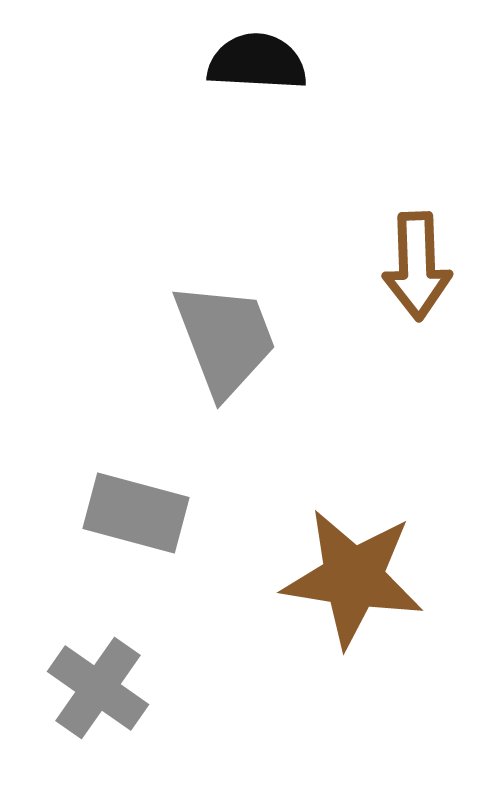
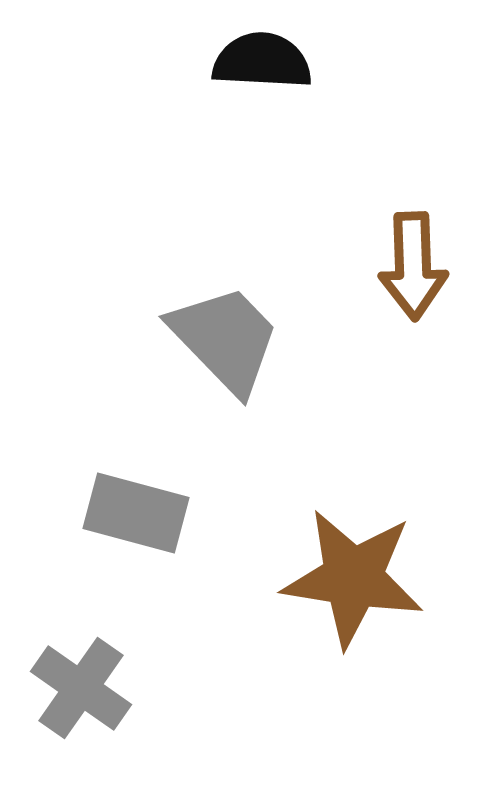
black semicircle: moved 5 px right, 1 px up
brown arrow: moved 4 px left
gray trapezoid: rotated 23 degrees counterclockwise
gray cross: moved 17 px left
